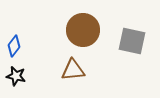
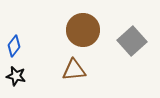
gray square: rotated 36 degrees clockwise
brown triangle: moved 1 px right
